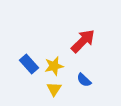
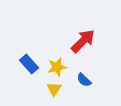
yellow star: moved 3 px right, 1 px down
